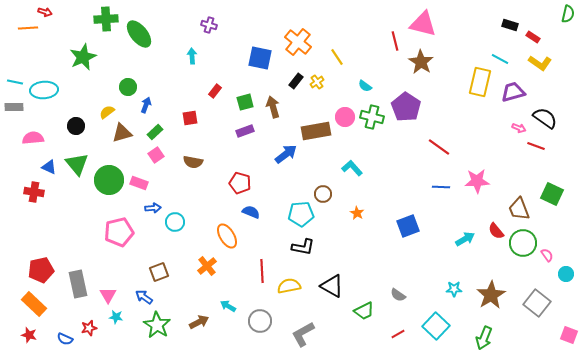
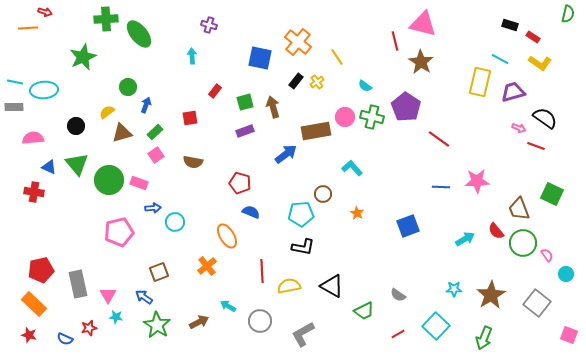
red line at (439, 147): moved 8 px up
